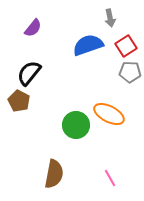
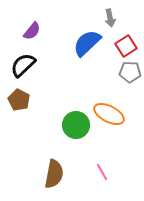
purple semicircle: moved 1 px left, 3 px down
blue semicircle: moved 1 px left, 2 px up; rotated 24 degrees counterclockwise
black semicircle: moved 6 px left, 8 px up; rotated 8 degrees clockwise
brown pentagon: moved 1 px up
pink line: moved 8 px left, 6 px up
